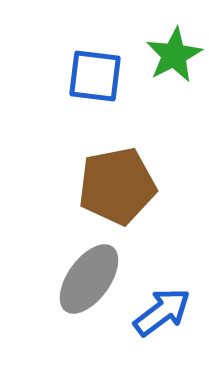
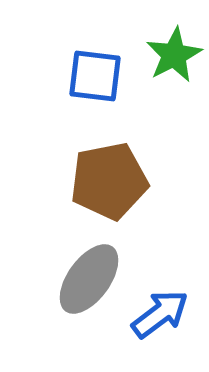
brown pentagon: moved 8 px left, 5 px up
blue arrow: moved 2 px left, 2 px down
